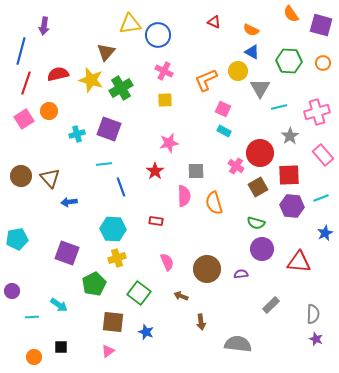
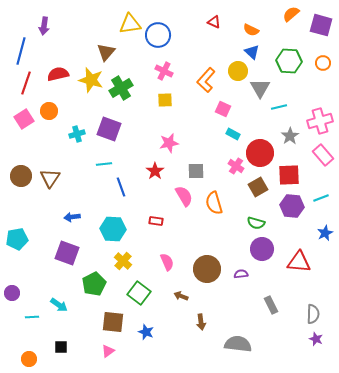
orange semicircle at (291, 14): rotated 84 degrees clockwise
blue triangle at (252, 52): rotated 14 degrees clockwise
orange L-shape at (206, 80): rotated 25 degrees counterclockwise
pink cross at (317, 112): moved 3 px right, 9 px down
cyan rectangle at (224, 131): moved 9 px right, 3 px down
brown triangle at (50, 178): rotated 15 degrees clockwise
pink semicircle at (184, 196): rotated 30 degrees counterclockwise
blue arrow at (69, 202): moved 3 px right, 15 px down
yellow cross at (117, 258): moved 6 px right, 3 px down; rotated 30 degrees counterclockwise
purple circle at (12, 291): moved 2 px down
gray rectangle at (271, 305): rotated 72 degrees counterclockwise
orange circle at (34, 357): moved 5 px left, 2 px down
